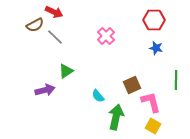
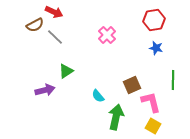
red hexagon: rotated 10 degrees counterclockwise
pink cross: moved 1 px right, 1 px up
green line: moved 3 px left
